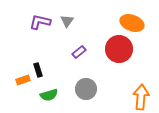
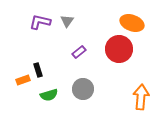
gray circle: moved 3 px left
